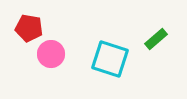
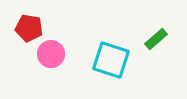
cyan square: moved 1 px right, 1 px down
